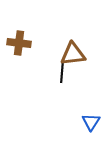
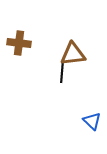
blue triangle: moved 1 px right, 1 px up; rotated 18 degrees counterclockwise
